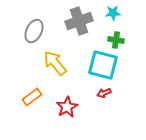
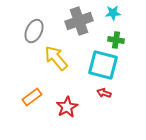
yellow arrow: moved 1 px right, 5 px up
red arrow: rotated 40 degrees clockwise
